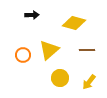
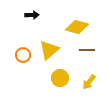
yellow diamond: moved 3 px right, 4 px down
